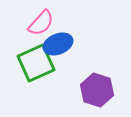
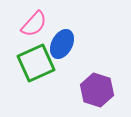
pink semicircle: moved 7 px left, 1 px down
blue ellipse: moved 4 px right; rotated 40 degrees counterclockwise
